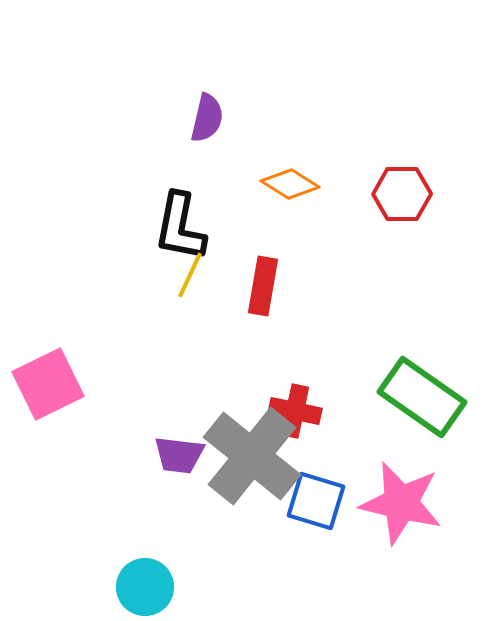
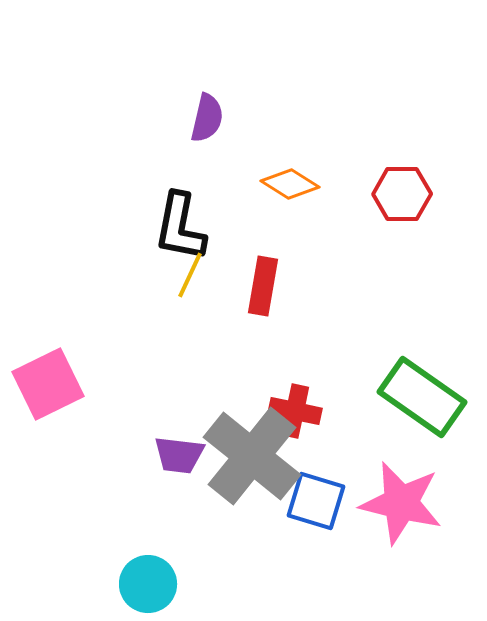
cyan circle: moved 3 px right, 3 px up
